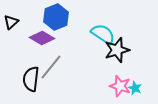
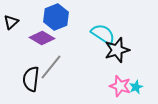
cyan star: moved 1 px right, 1 px up; rotated 24 degrees clockwise
